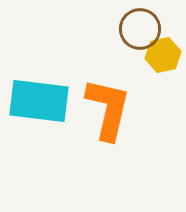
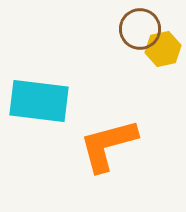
yellow hexagon: moved 6 px up
orange L-shape: moved 36 px down; rotated 118 degrees counterclockwise
